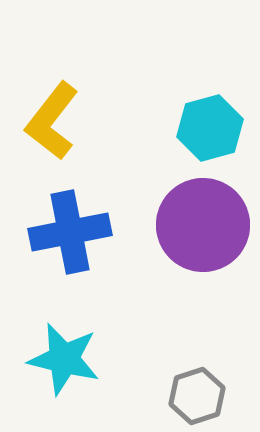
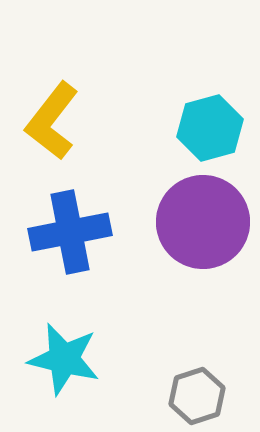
purple circle: moved 3 px up
